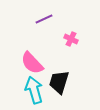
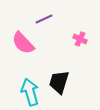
pink cross: moved 9 px right
pink semicircle: moved 9 px left, 20 px up
cyan arrow: moved 4 px left, 2 px down
